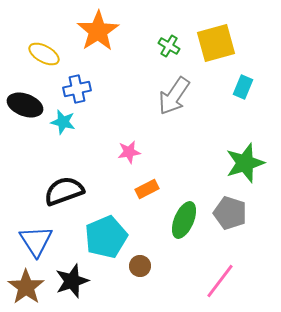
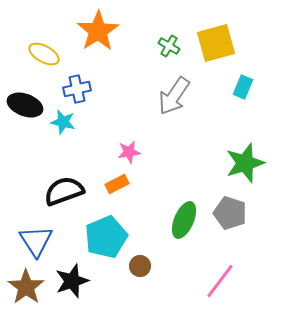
orange rectangle: moved 30 px left, 5 px up
